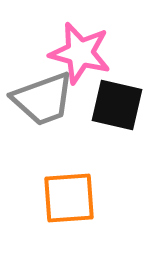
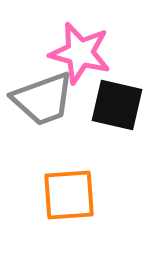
orange square: moved 3 px up
